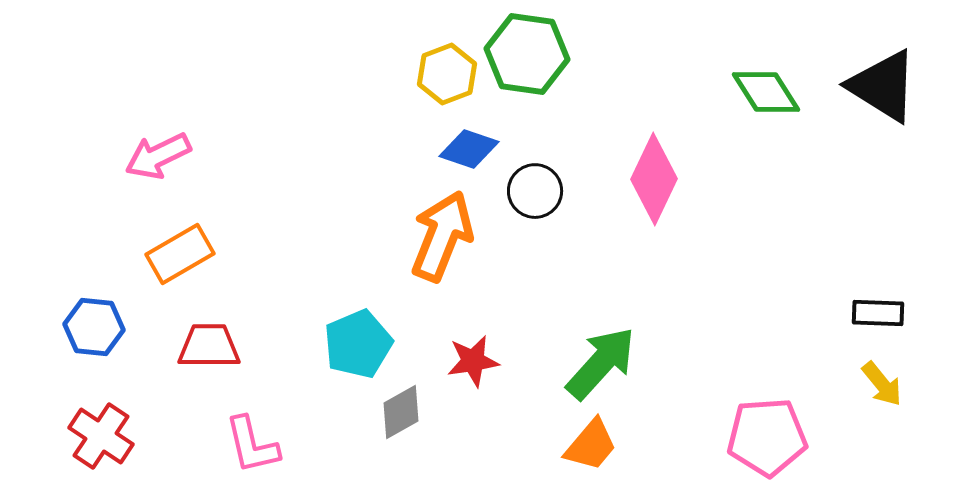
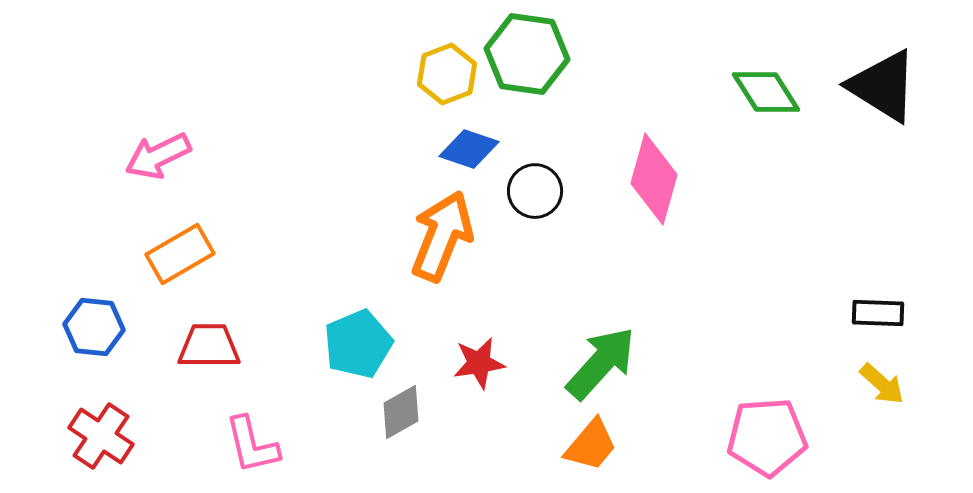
pink diamond: rotated 10 degrees counterclockwise
red star: moved 6 px right, 2 px down
yellow arrow: rotated 9 degrees counterclockwise
